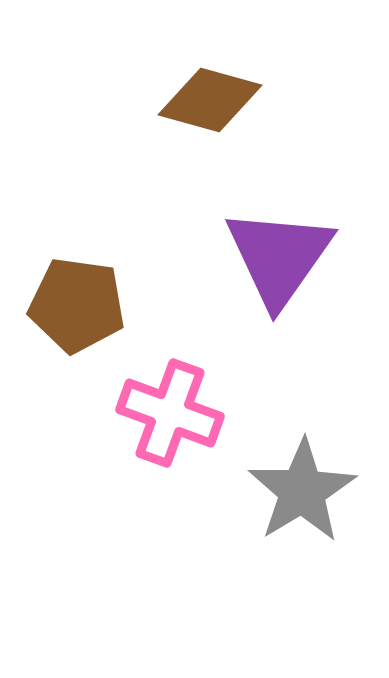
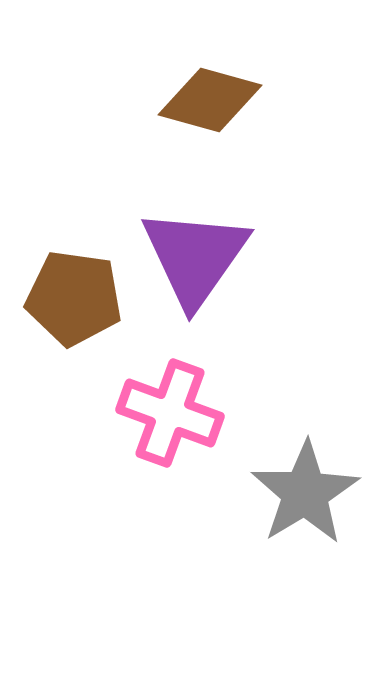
purple triangle: moved 84 px left
brown pentagon: moved 3 px left, 7 px up
gray star: moved 3 px right, 2 px down
